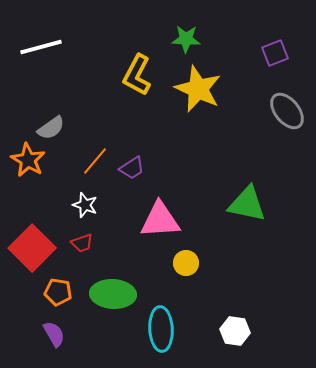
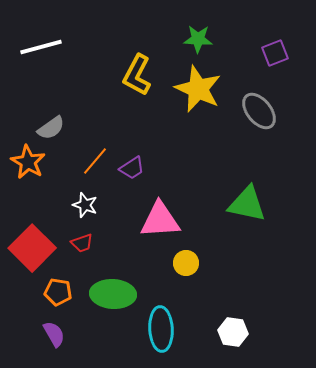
green star: moved 12 px right
gray ellipse: moved 28 px left
orange star: moved 2 px down
white hexagon: moved 2 px left, 1 px down
